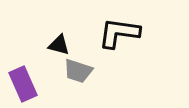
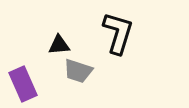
black L-shape: moved 1 px left; rotated 99 degrees clockwise
black triangle: rotated 20 degrees counterclockwise
